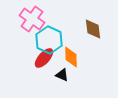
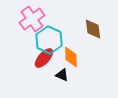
pink cross: rotated 20 degrees clockwise
